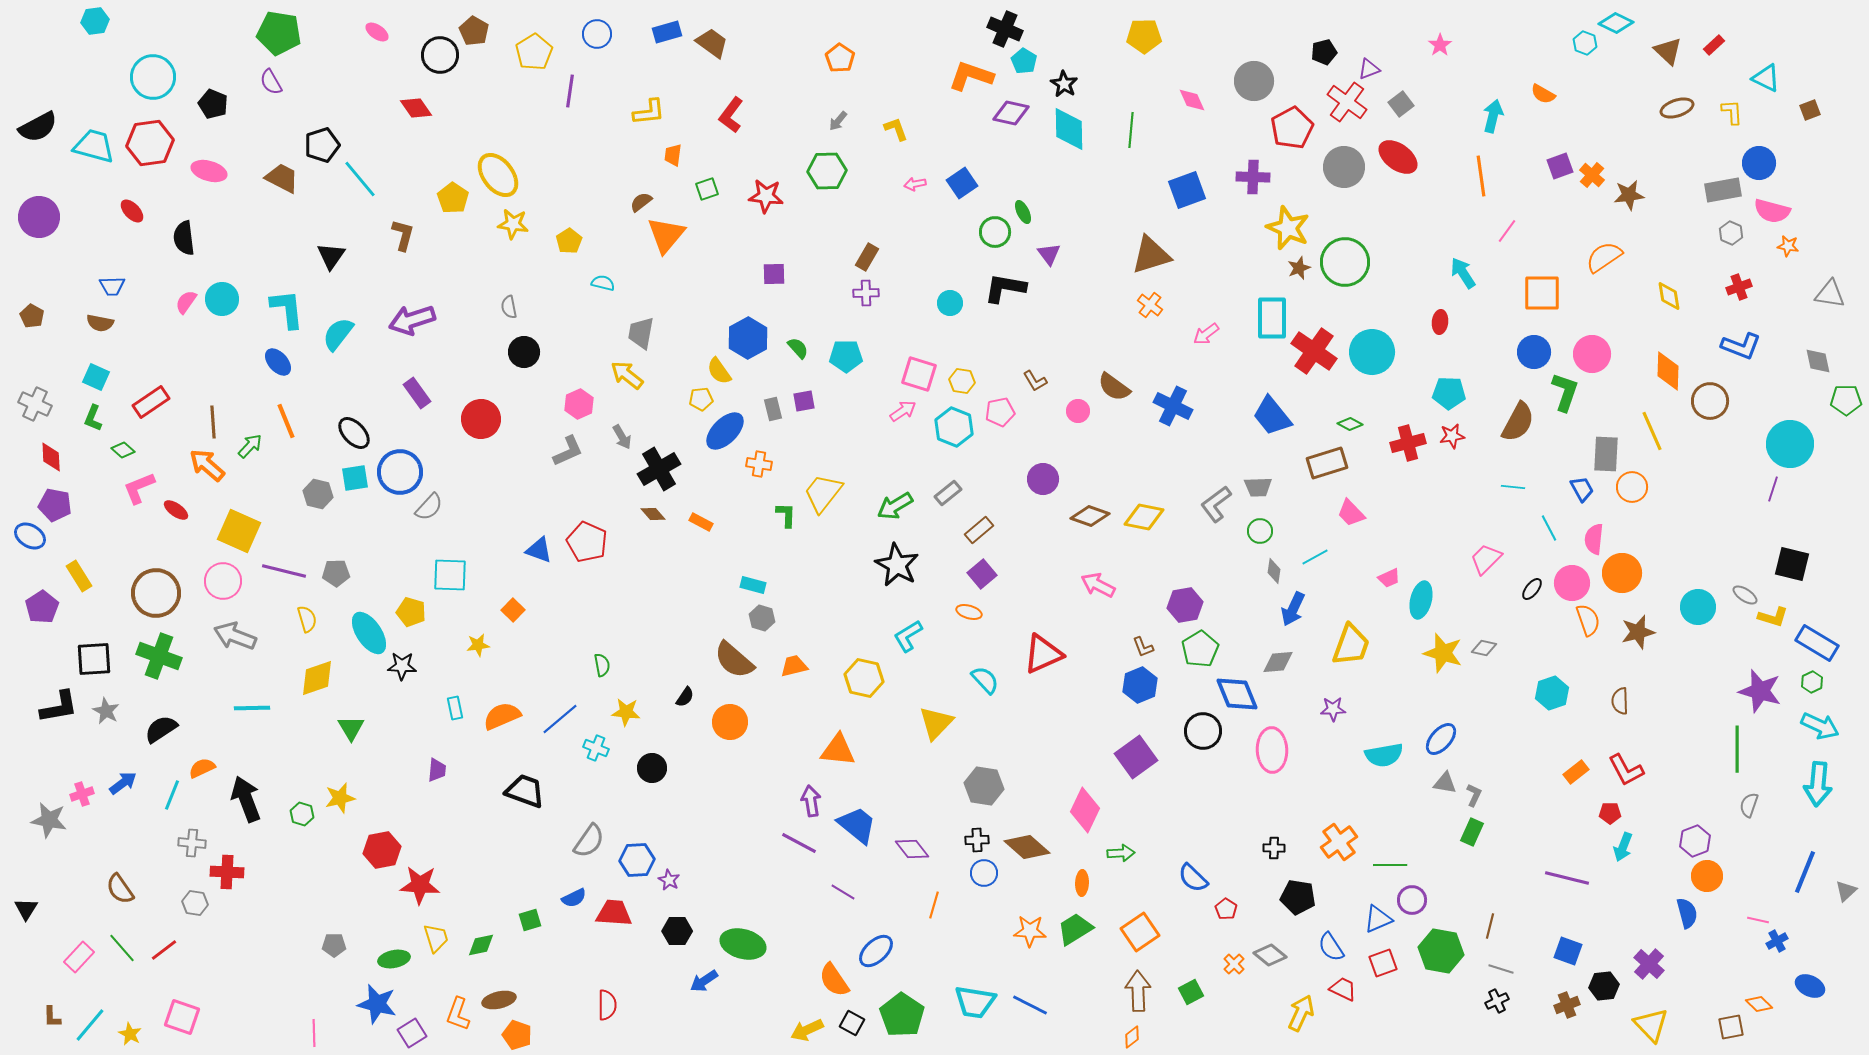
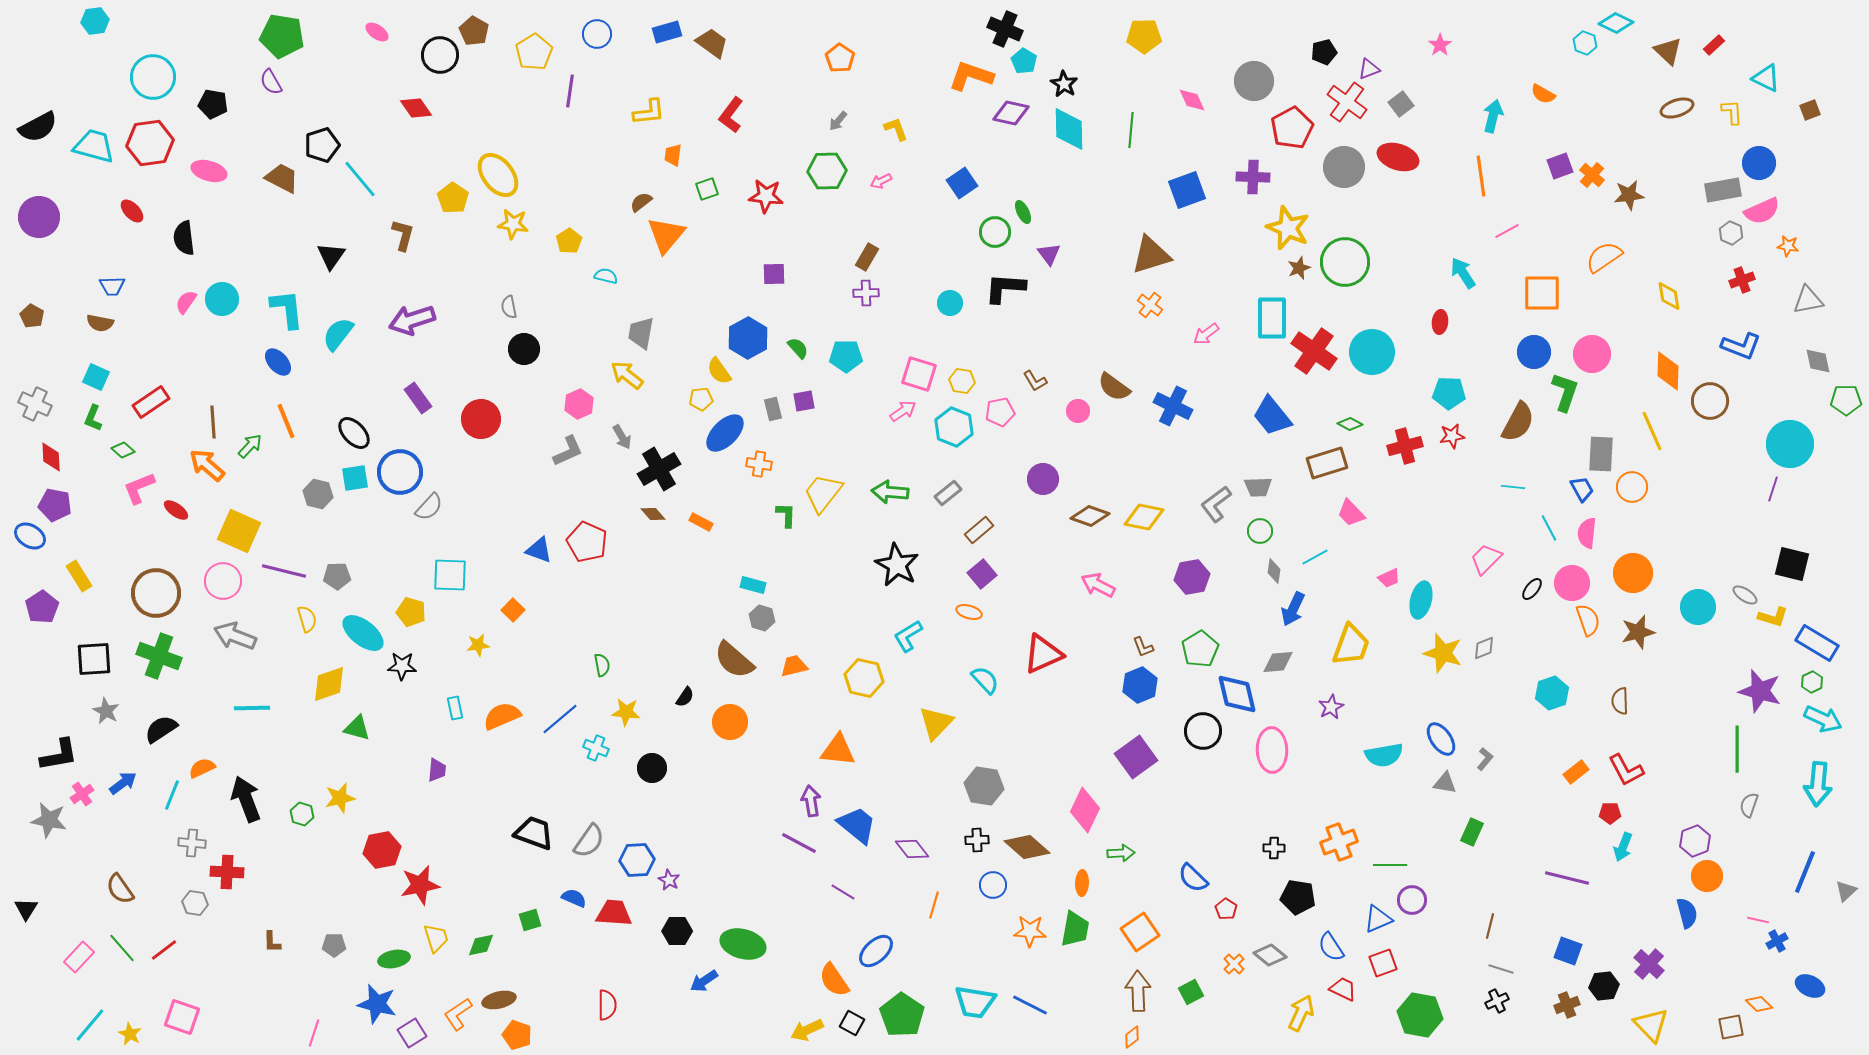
green pentagon at (279, 33): moved 3 px right, 3 px down
black pentagon at (213, 104): rotated 12 degrees counterclockwise
red ellipse at (1398, 157): rotated 18 degrees counterclockwise
pink arrow at (915, 184): moved 34 px left, 3 px up; rotated 15 degrees counterclockwise
pink semicircle at (1772, 211): moved 10 px left; rotated 39 degrees counterclockwise
pink line at (1507, 231): rotated 25 degrees clockwise
cyan semicircle at (603, 283): moved 3 px right, 7 px up
red cross at (1739, 287): moved 3 px right, 7 px up
black L-shape at (1005, 288): rotated 6 degrees counterclockwise
gray triangle at (1830, 294): moved 22 px left, 6 px down; rotated 20 degrees counterclockwise
black circle at (524, 352): moved 3 px up
purple rectangle at (417, 393): moved 1 px right, 5 px down
blue ellipse at (725, 431): moved 2 px down
red cross at (1408, 443): moved 3 px left, 3 px down
gray rectangle at (1606, 454): moved 5 px left
green arrow at (895, 506): moved 5 px left, 14 px up; rotated 36 degrees clockwise
pink semicircle at (1594, 539): moved 7 px left, 6 px up
gray pentagon at (336, 573): moved 1 px right, 3 px down
orange circle at (1622, 573): moved 11 px right
purple hexagon at (1185, 605): moved 7 px right, 28 px up
cyan ellipse at (369, 633): moved 6 px left; rotated 18 degrees counterclockwise
gray diamond at (1484, 648): rotated 35 degrees counterclockwise
yellow diamond at (317, 678): moved 12 px right, 6 px down
blue diamond at (1237, 694): rotated 9 degrees clockwise
black L-shape at (59, 707): moved 48 px down
purple star at (1333, 709): moved 2 px left, 2 px up; rotated 25 degrees counterclockwise
cyan arrow at (1820, 726): moved 3 px right, 7 px up
green triangle at (351, 728): moved 6 px right; rotated 44 degrees counterclockwise
blue ellipse at (1441, 739): rotated 76 degrees counterclockwise
black trapezoid at (525, 791): moved 9 px right, 42 px down
pink cross at (82, 794): rotated 15 degrees counterclockwise
gray L-shape at (1474, 795): moved 11 px right, 36 px up; rotated 15 degrees clockwise
orange cross at (1339, 842): rotated 15 degrees clockwise
blue circle at (984, 873): moved 9 px right, 12 px down
red star at (420, 885): rotated 15 degrees counterclockwise
blue semicircle at (574, 898): rotated 130 degrees counterclockwise
green trapezoid at (1075, 929): rotated 132 degrees clockwise
green hexagon at (1441, 951): moved 21 px left, 64 px down
orange L-shape at (458, 1014): rotated 36 degrees clockwise
brown L-shape at (52, 1017): moved 220 px right, 75 px up
pink line at (314, 1033): rotated 20 degrees clockwise
